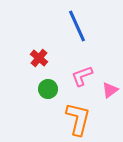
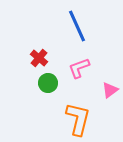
pink L-shape: moved 3 px left, 8 px up
green circle: moved 6 px up
